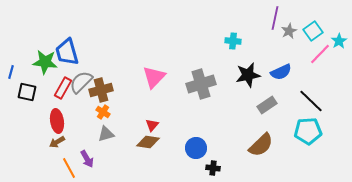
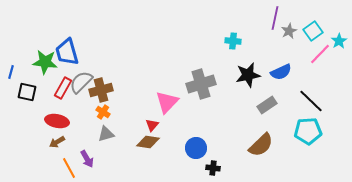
pink triangle: moved 13 px right, 25 px down
red ellipse: rotated 70 degrees counterclockwise
